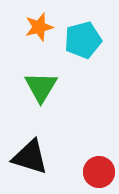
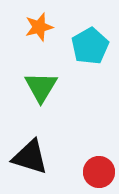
cyan pentagon: moved 7 px right, 6 px down; rotated 15 degrees counterclockwise
